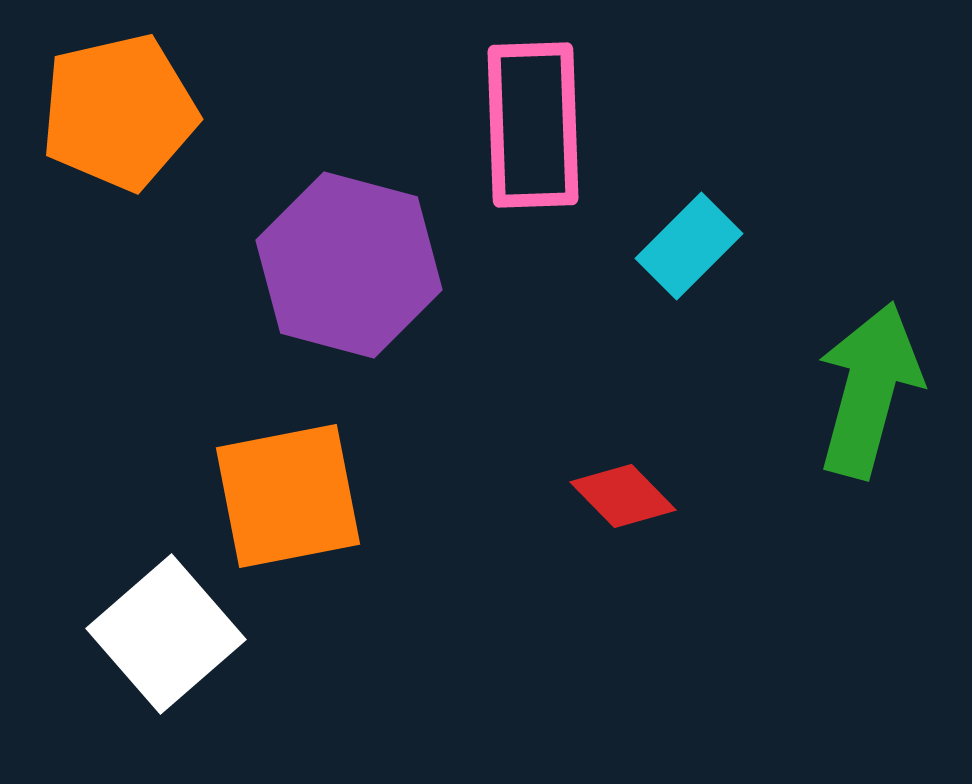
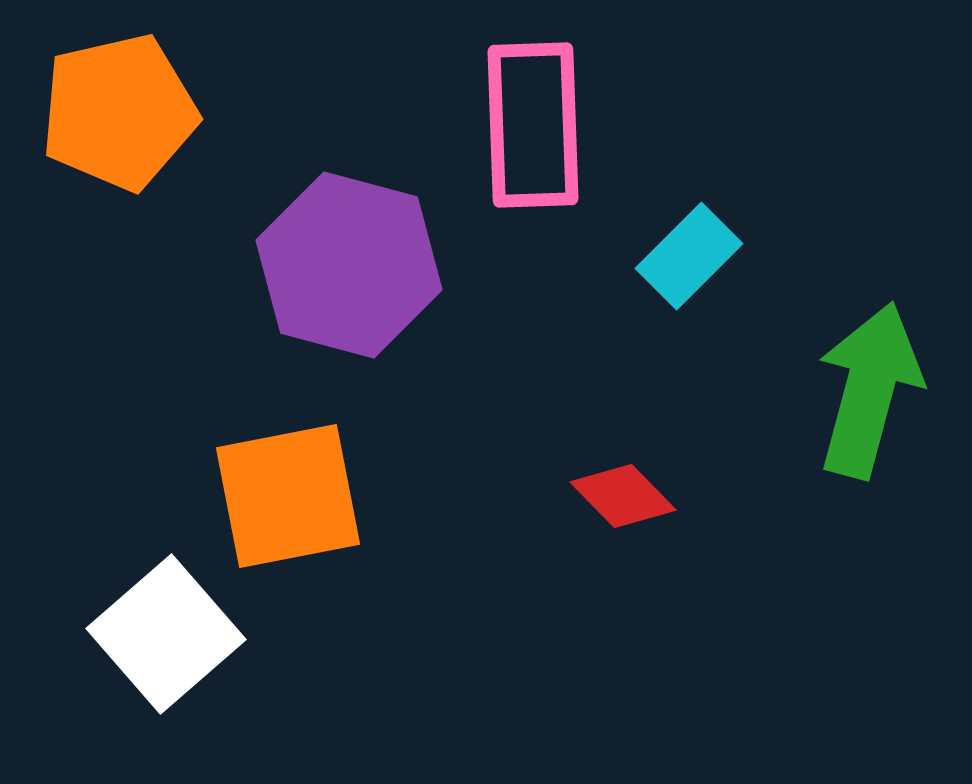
cyan rectangle: moved 10 px down
